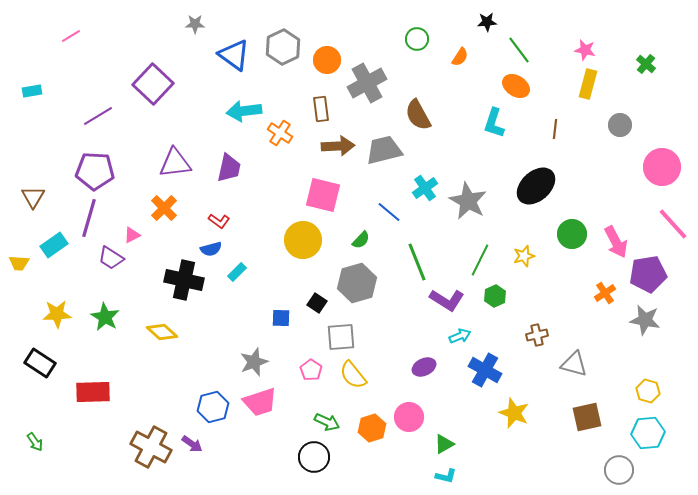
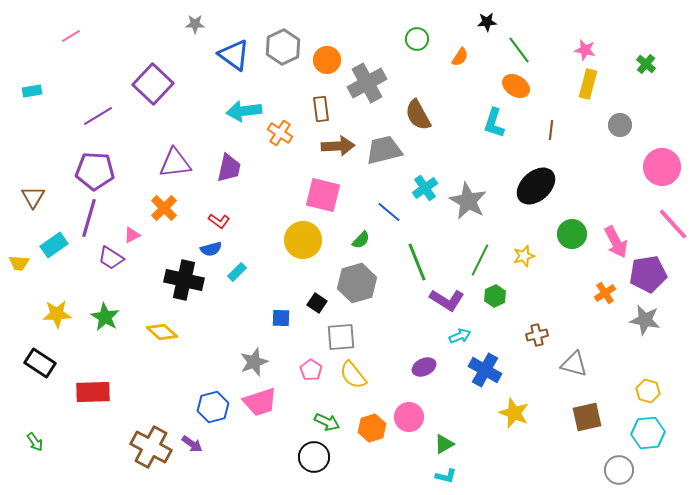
brown line at (555, 129): moved 4 px left, 1 px down
